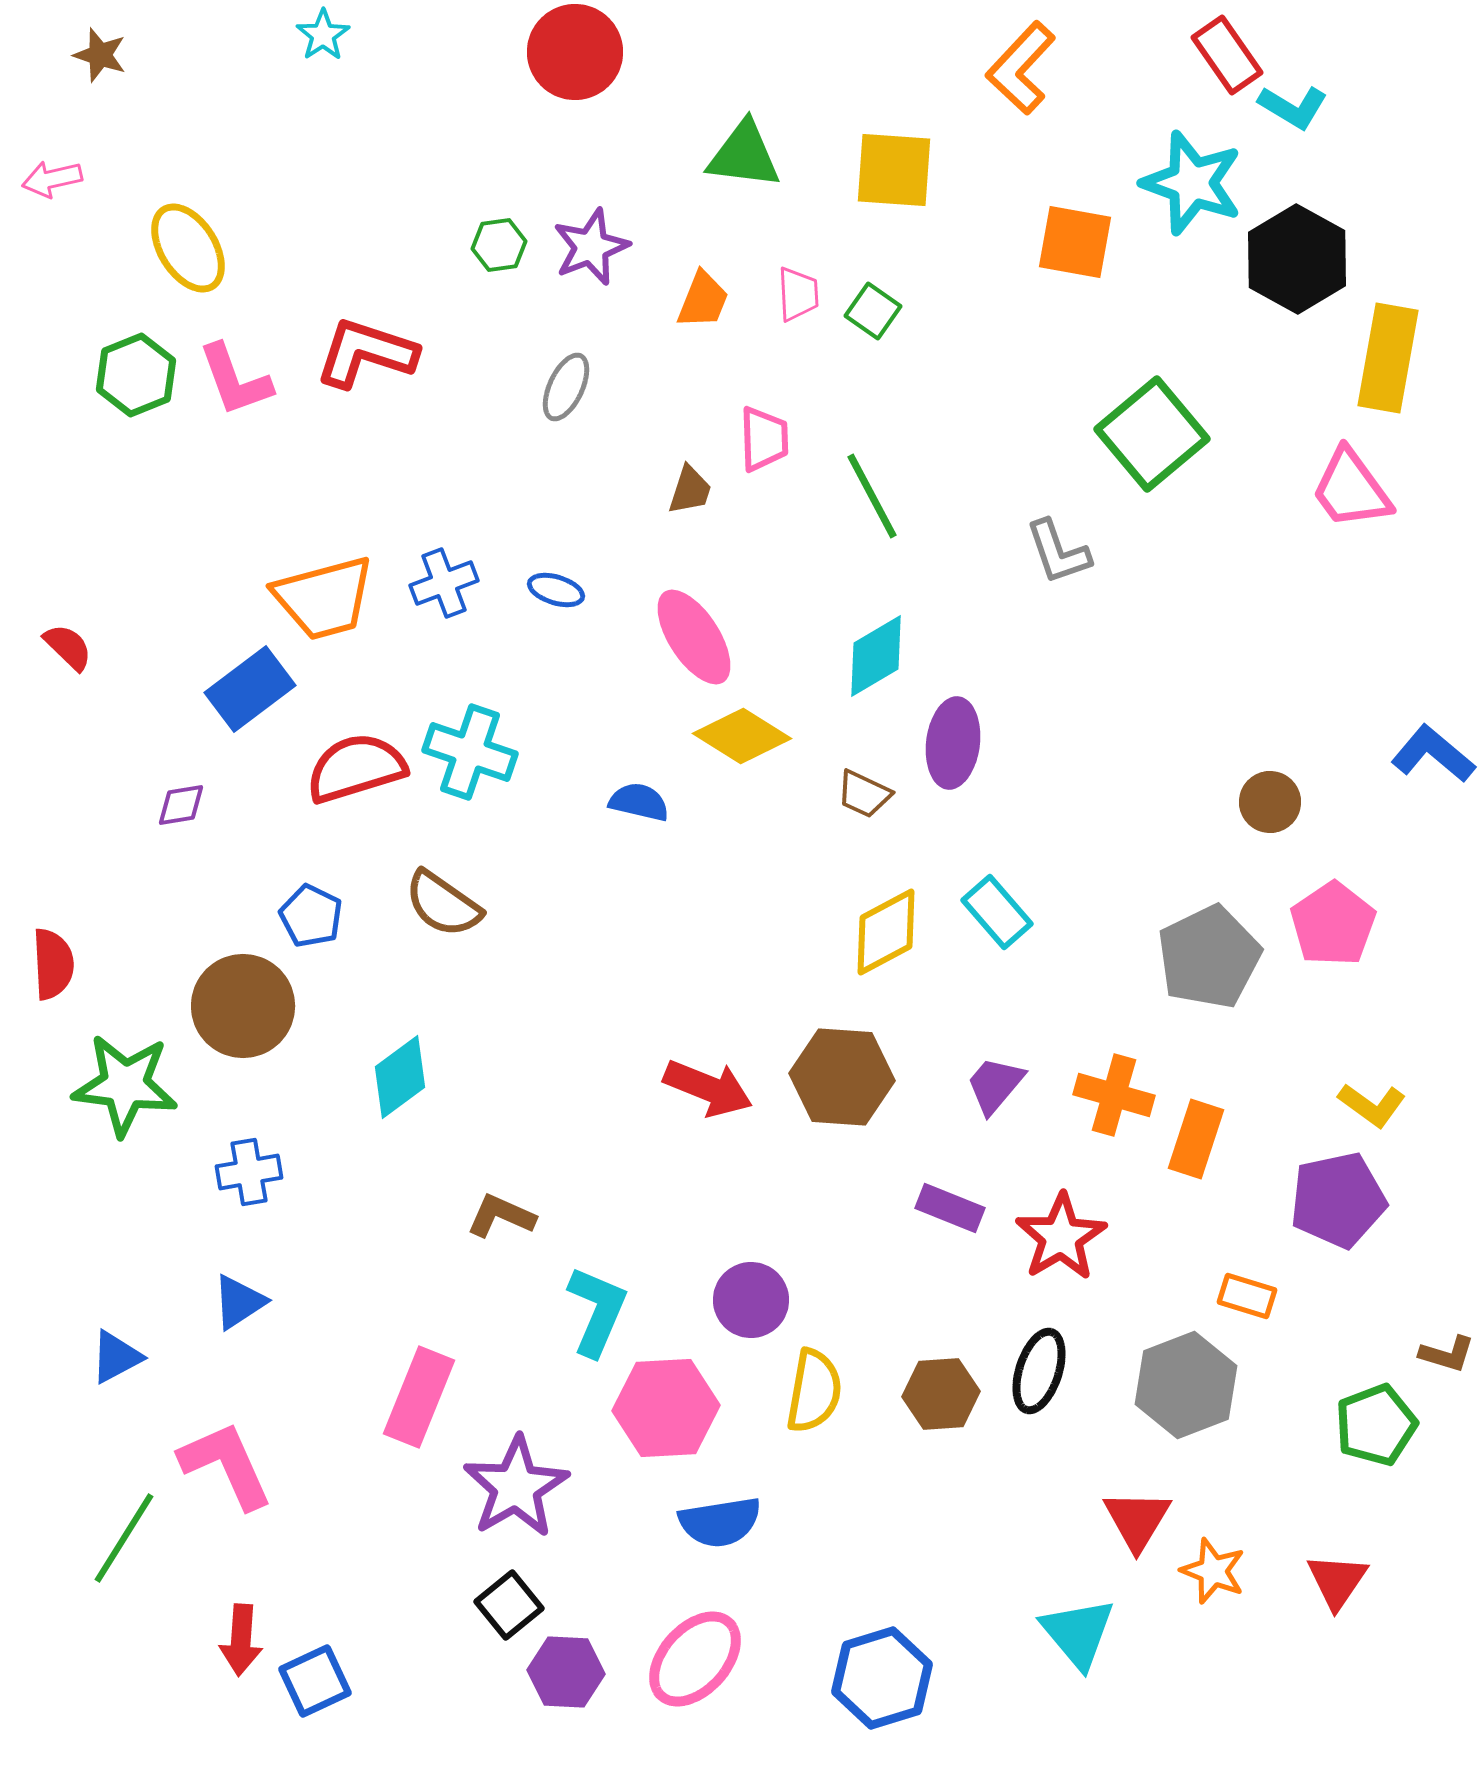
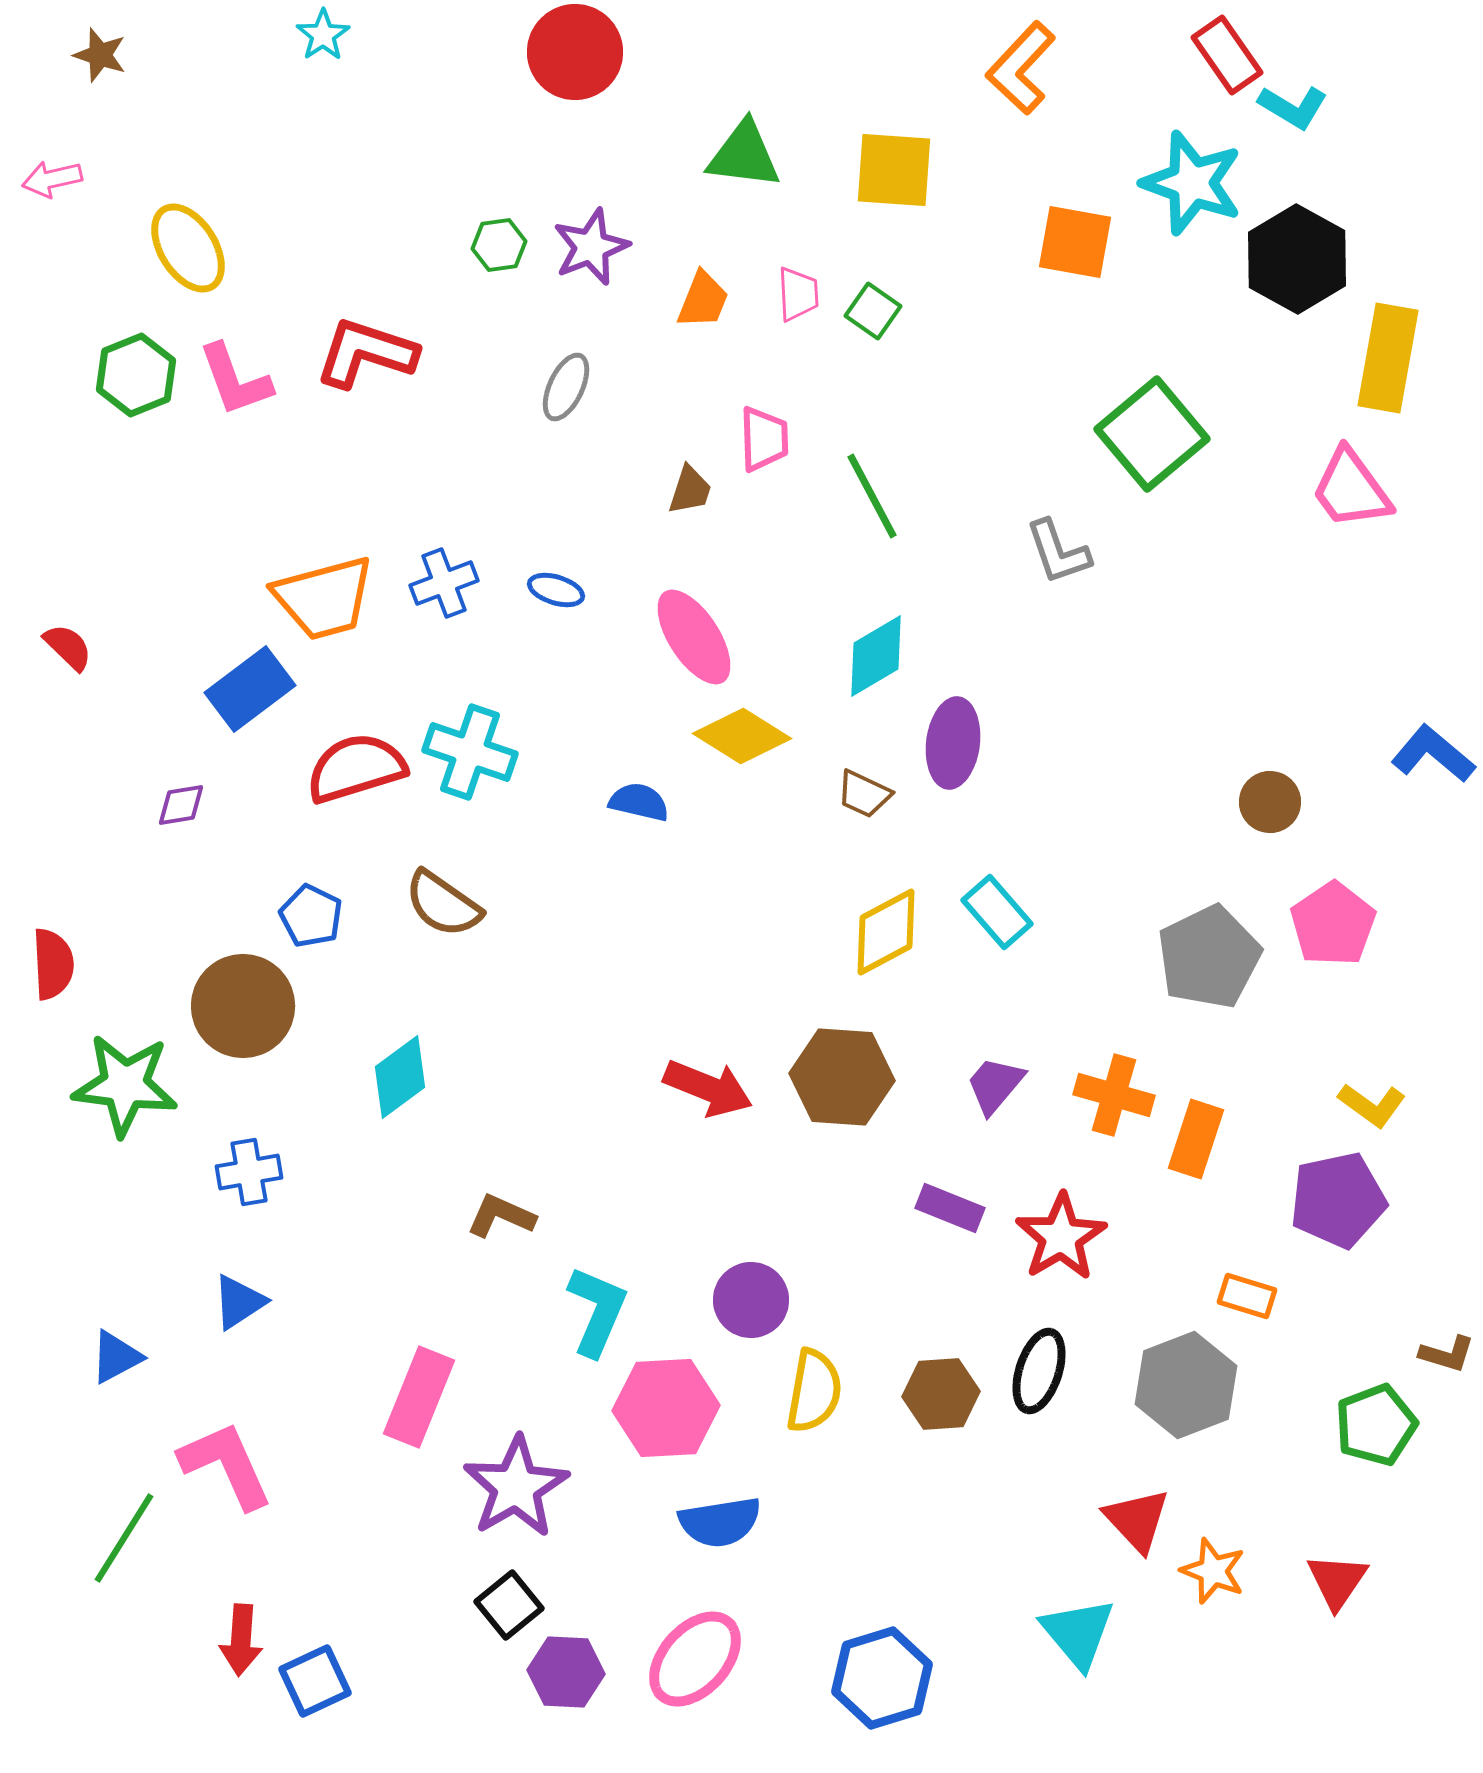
red triangle at (1137, 1520): rotated 14 degrees counterclockwise
